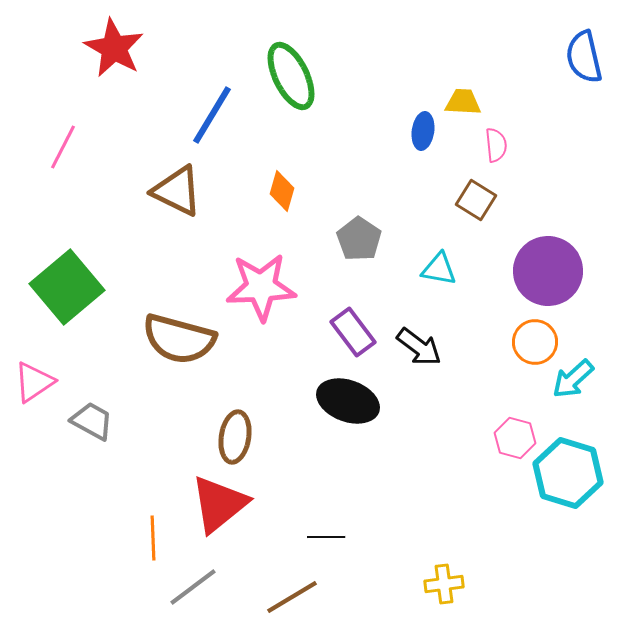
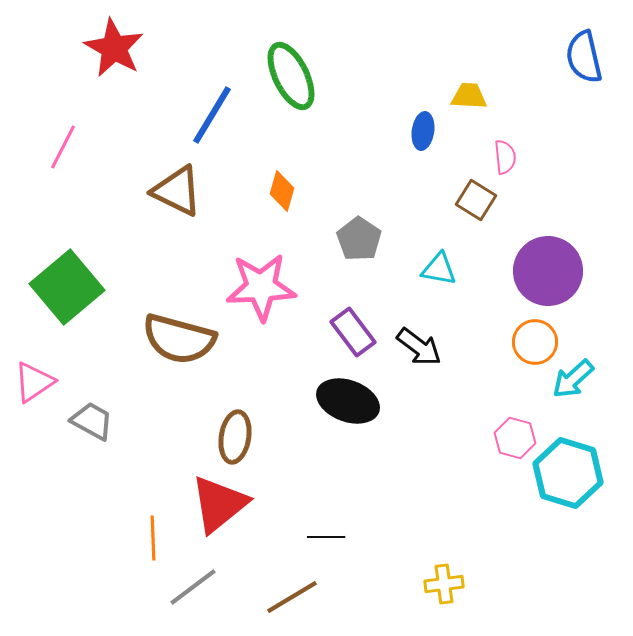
yellow trapezoid: moved 6 px right, 6 px up
pink semicircle: moved 9 px right, 12 px down
